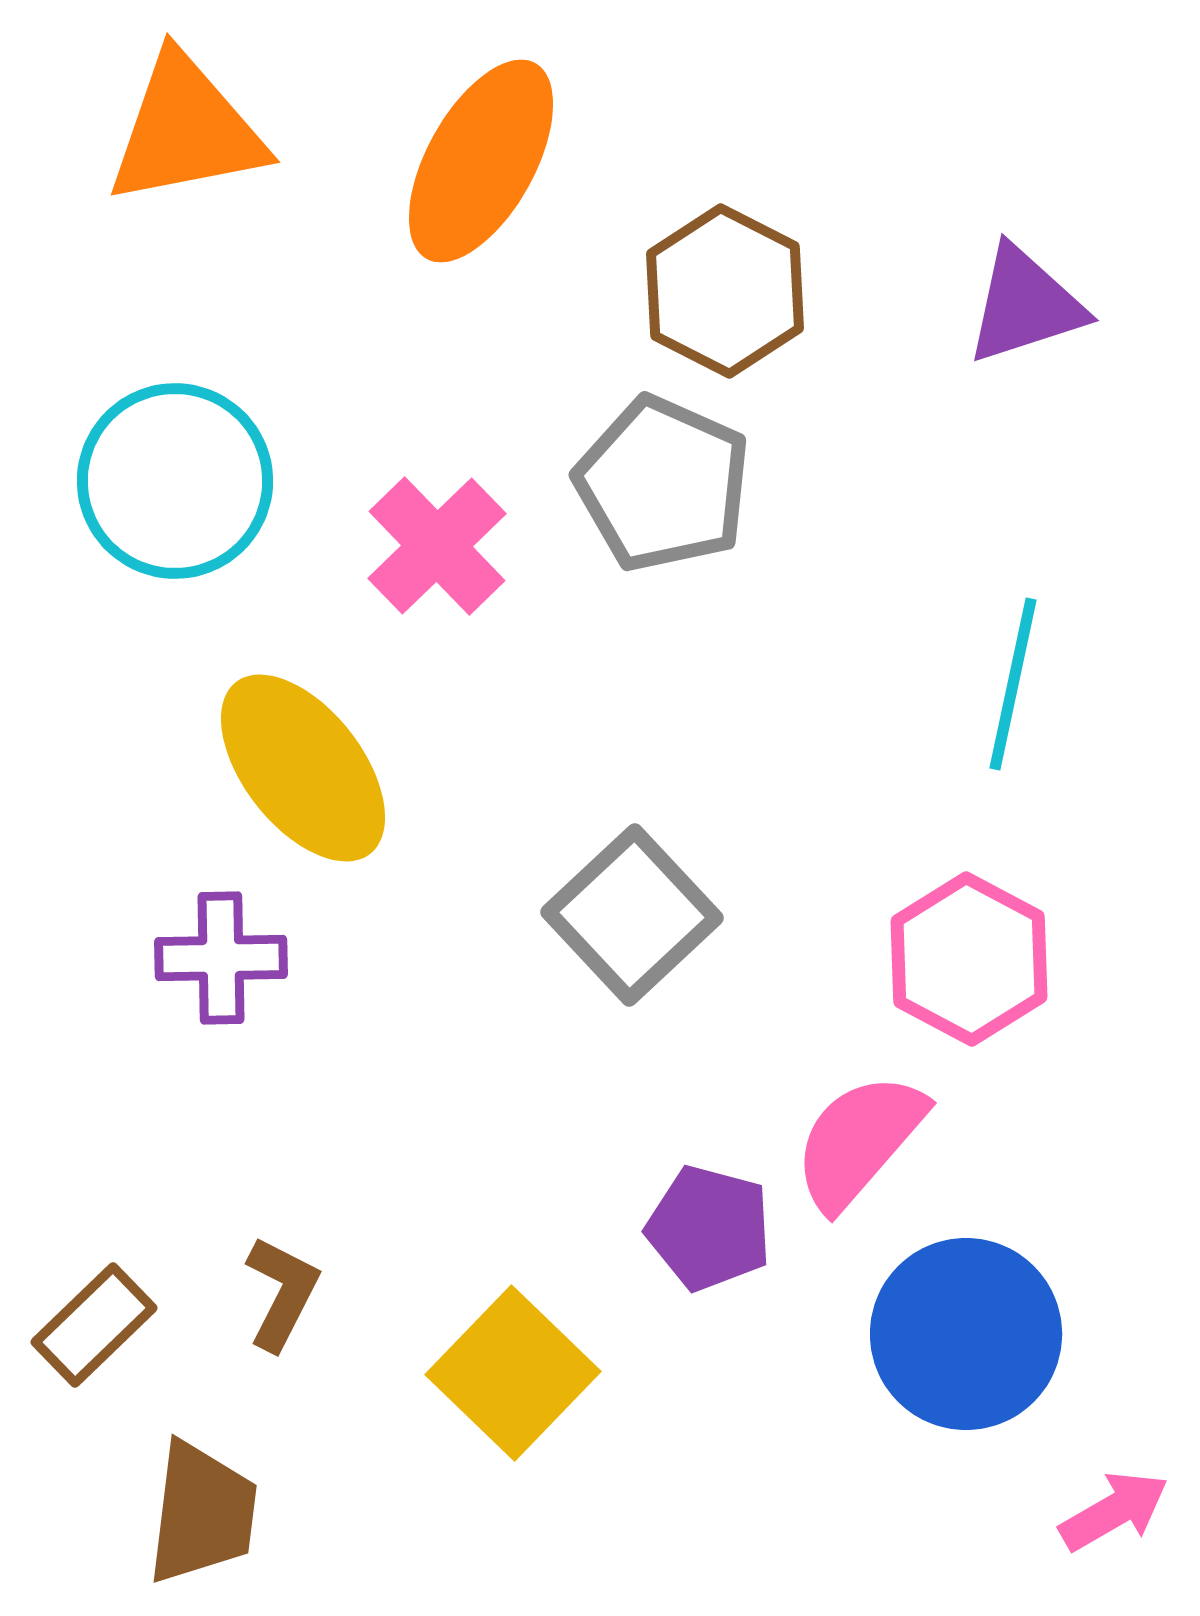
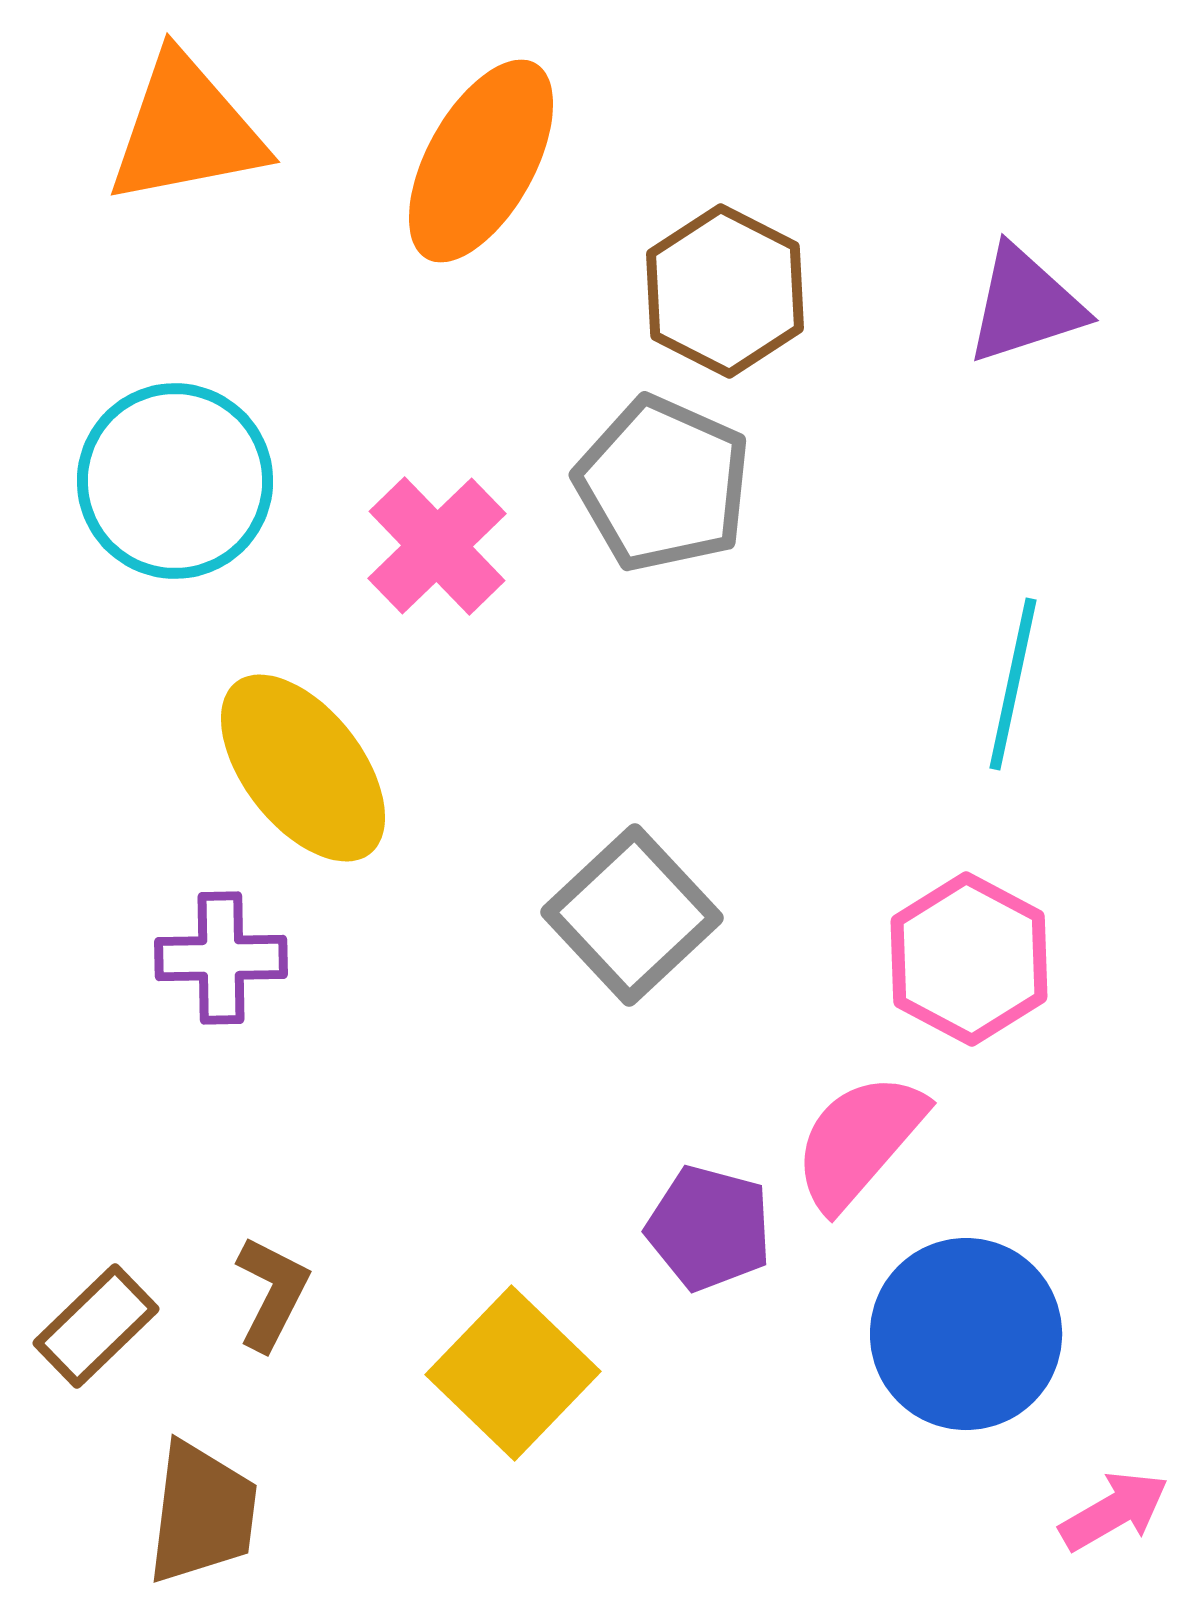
brown L-shape: moved 10 px left
brown rectangle: moved 2 px right, 1 px down
